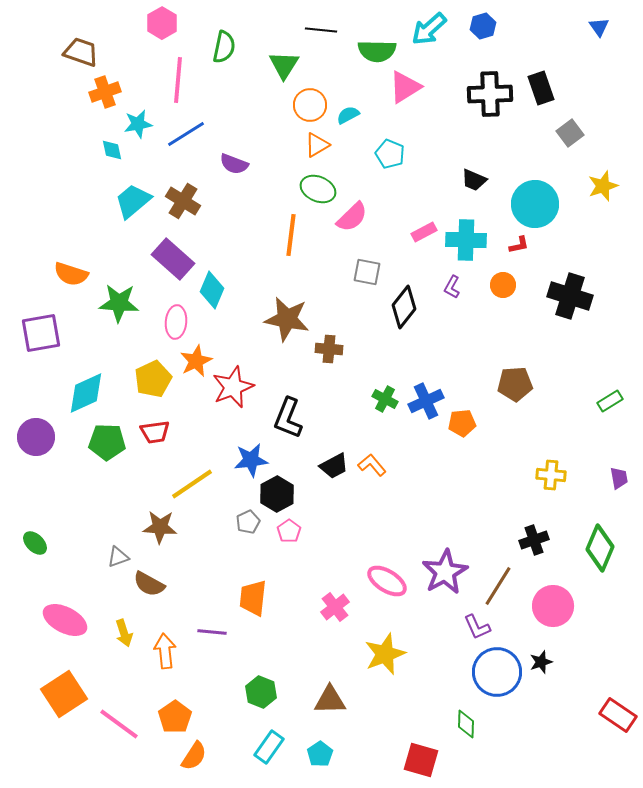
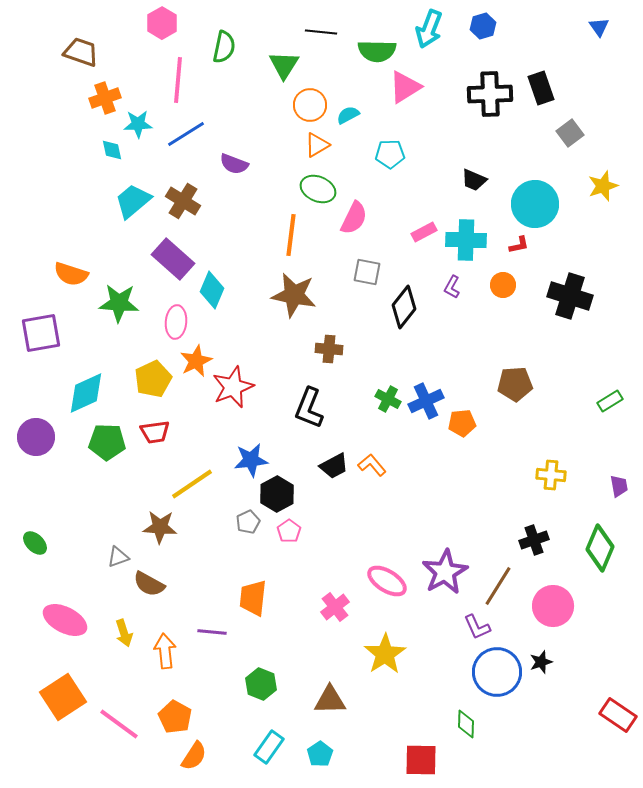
cyan arrow at (429, 29): rotated 27 degrees counterclockwise
black line at (321, 30): moved 2 px down
orange cross at (105, 92): moved 6 px down
cyan star at (138, 124): rotated 8 degrees clockwise
cyan pentagon at (390, 154): rotated 24 degrees counterclockwise
pink semicircle at (352, 217): moved 2 px right, 1 px down; rotated 20 degrees counterclockwise
brown star at (287, 319): moved 7 px right, 24 px up
green cross at (385, 399): moved 3 px right
black L-shape at (288, 418): moved 21 px right, 10 px up
purple trapezoid at (619, 478): moved 8 px down
yellow star at (385, 654): rotated 12 degrees counterclockwise
green hexagon at (261, 692): moved 8 px up
orange square at (64, 694): moved 1 px left, 3 px down
orange pentagon at (175, 717): rotated 8 degrees counterclockwise
red square at (421, 760): rotated 15 degrees counterclockwise
